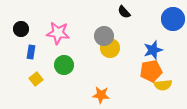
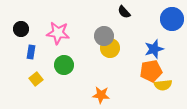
blue circle: moved 1 px left
blue star: moved 1 px right, 1 px up
